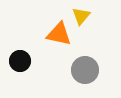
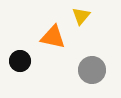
orange triangle: moved 6 px left, 3 px down
gray circle: moved 7 px right
